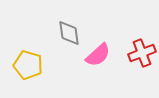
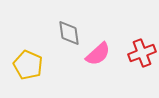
pink semicircle: moved 1 px up
yellow pentagon: rotated 8 degrees clockwise
